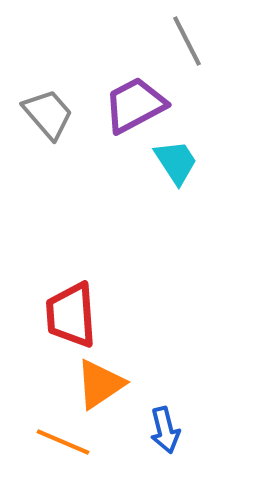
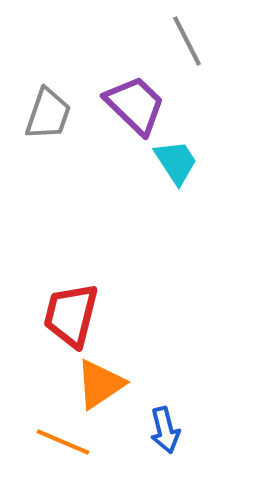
purple trapezoid: rotated 72 degrees clockwise
gray trapezoid: rotated 60 degrees clockwise
red trapezoid: rotated 18 degrees clockwise
